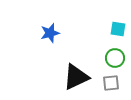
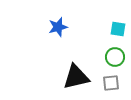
blue star: moved 8 px right, 6 px up
green circle: moved 1 px up
black triangle: rotated 12 degrees clockwise
